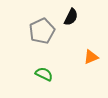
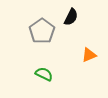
gray pentagon: rotated 10 degrees counterclockwise
orange triangle: moved 2 px left, 2 px up
